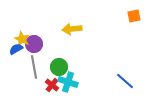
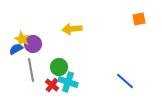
orange square: moved 5 px right, 3 px down
purple circle: moved 1 px left
gray line: moved 3 px left, 3 px down
